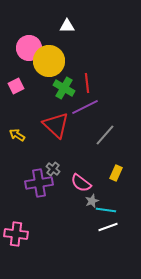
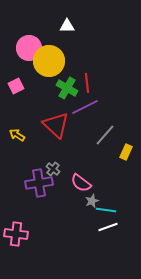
green cross: moved 3 px right
yellow rectangle: moved 10 px right, 21 px up
